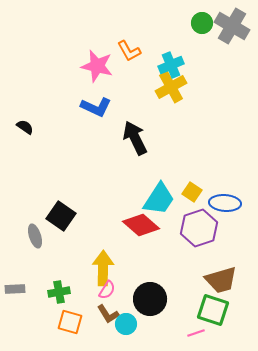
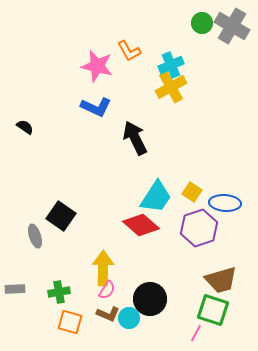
cyan trapezoid: moved 3 px left, 2 px up
brown L-shape: rotated 35 degrees counterclockwise
cyan circle: moved 3 px right, 6 px up
pink line: rotated 42 degrees counterclockwise
